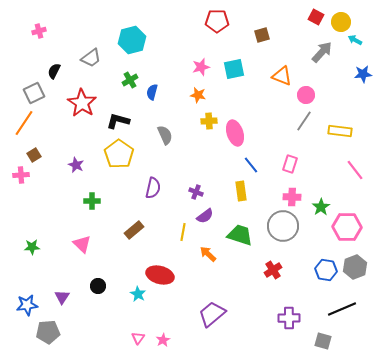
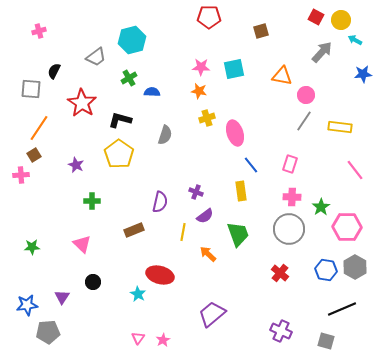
red pentagon at (217, 21): moved 8 px left, 4 px up
yellow circle at (341, 22): moved 2 px up
brown square at (262, 35): moved 1 px left, 4 px up
gray trapezoid at (91, 58): moved 5 px right, 1 px up
pink star at (201, 67): rotated 18 degrees clockwise
orange triangle at (282, 76): rotated 10 degrees counterclockwise
green cross at (130, 80): moved 1 px left, 2 px up
blue semicircle at (152, 92): rotated 77 degrees clockwise
gray square at (34, 93): moved 3 px left, 4 px up; rotated 30 degrees clockwise
orange star at (198, 95): moved 1 px right, 4 px up
black L-shape at (118, 121): moved 2 px right, 1 px up
yellow cross at (209, 121): moved 2 px left, 3 px up; rotated 14 degrees counterclockwise
orange line at (24, 123): moved 15 px right, 5 px down
yellow rectangle at (340, 131): moved 4 px up
gray semicircle at (165, 135): rotated 42 degrees clockwise
purple semicircle at (153, 188): moved 7 px right, 14 px down
gray circle at (283, 226): moved 6 px right, 3 px down
brown rectangle at (134, 230): rotated 18 degrees clockwise
green trapezoid at (240, 235): moved 2 px left, 1 px up; rotated 52 degrees clockwise
gray hexagon at (355, 267): rotated 10 degrees counterclockwise
red cross at (273, 270): moved 7 px right, 3 px down; rotated 18 degrees counterclockwise
black circle at (98, 286): moved 5 px left, 4 px up
purple cross at (289, 318): moved 8 px left, 13 px down; rotated 25 degrees clockwise
gray square at (323, 341): moved 3 px right
